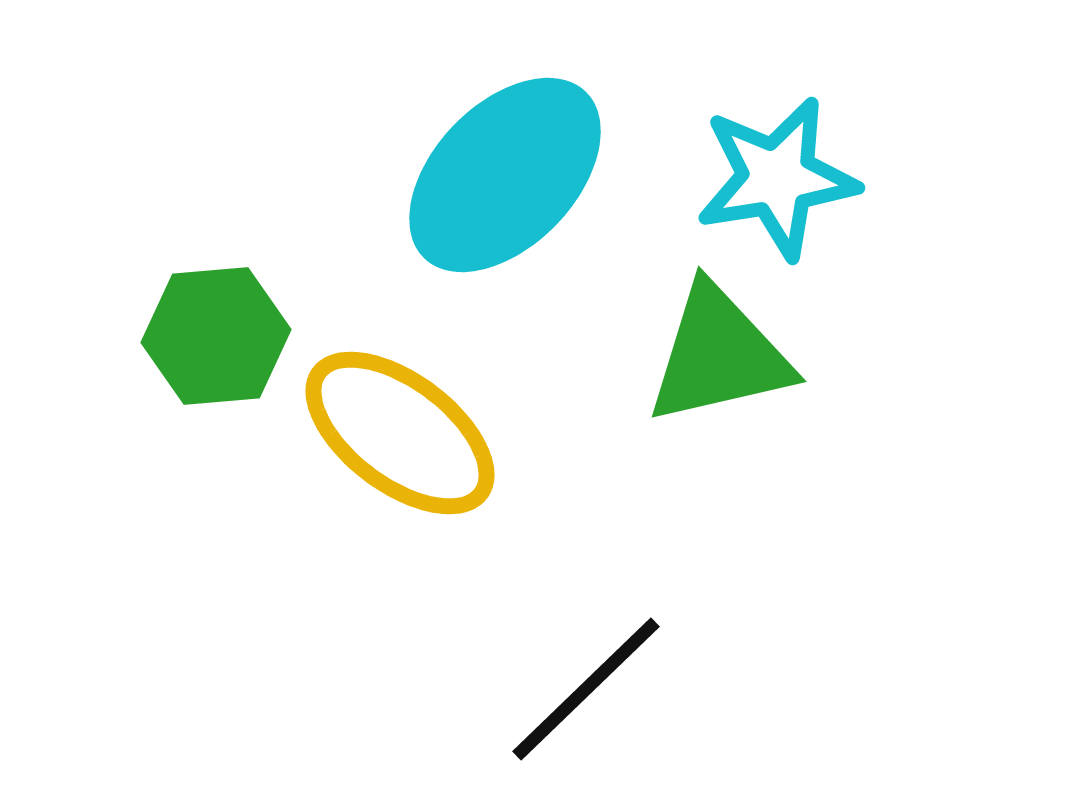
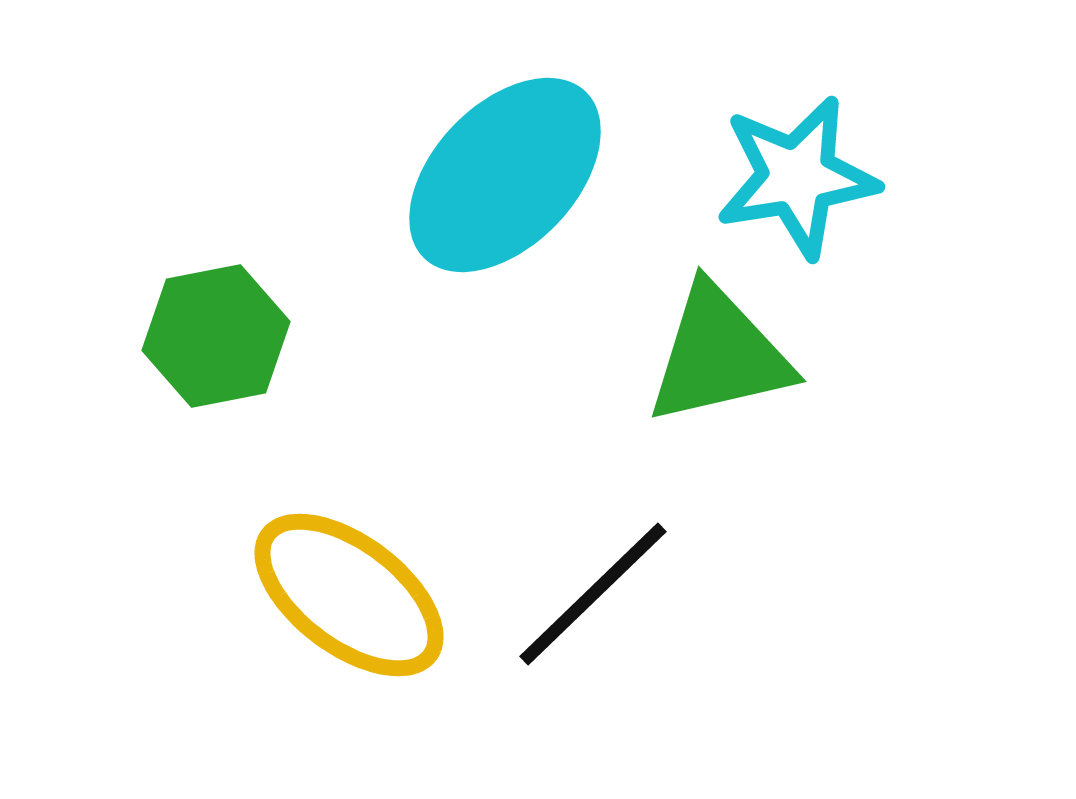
cyan star: moved 20 px right, 1 px up
green hexagon: rotated 6 degrees counterclockwise
yellow ellipse: moved 51 px left, 162 px down
black line: moved 7 px right, 95 px up
